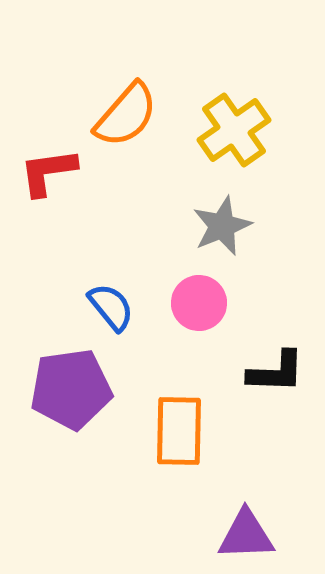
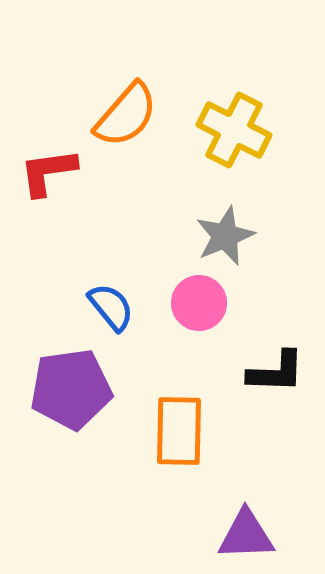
yellow cross: rotated 28 degrees counterclockwise
gray star: moved 3 px right, 10 px down
